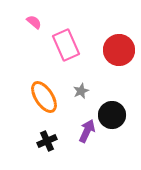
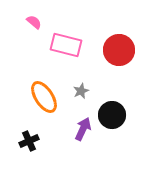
pink rectangle: rotated 52 degrees counterclockwise
purple arrow: moved 4 px left, 2 px up
black cross: moved 18 px left
